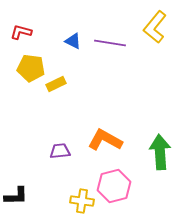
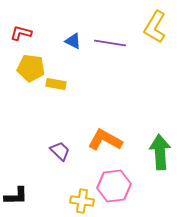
yellow L-shape: rotated 8 degrees counterclockwise
red L-shape: moved 1 px down
yellow rectangle: rotated 36 degrees clockwise
purple trapezoid: rotated 50 degrees clockwise
pink hexagon: rotated 8 degrees clockwise
